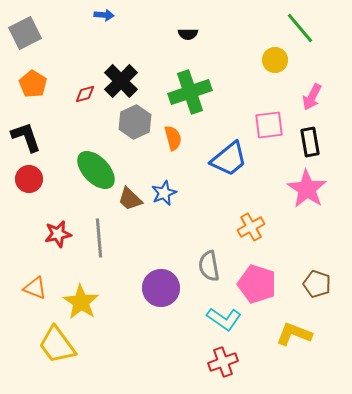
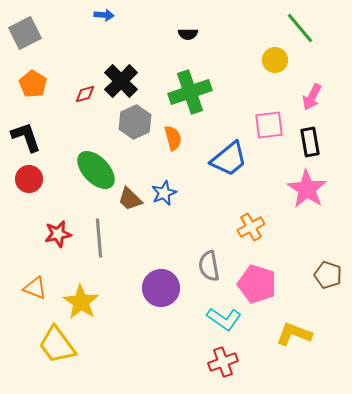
brown pentagon: moved 11 px right, 9 px up
